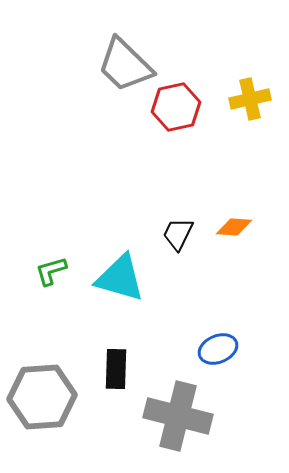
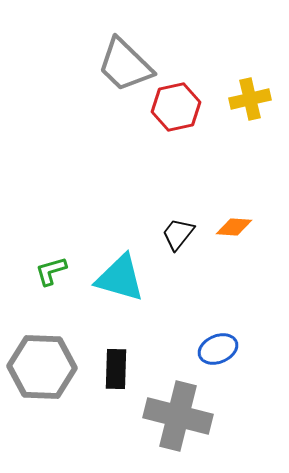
black trapezoid: rotated 12 degrees clockwise
gray hexagon: moved 30 px up; rotated 6 degrees clockwise
